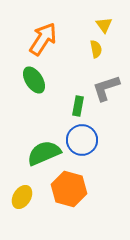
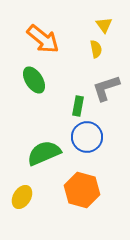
orange arrow: rotated 96 degrees clockwise
blue circle: moved 5 px right, 3 px up
orange hexagon: moved 13 px right, 1 px down
